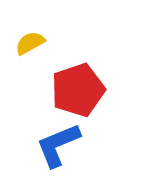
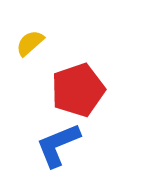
yellow semicircle: rotated 12 degrees counterclockwise
